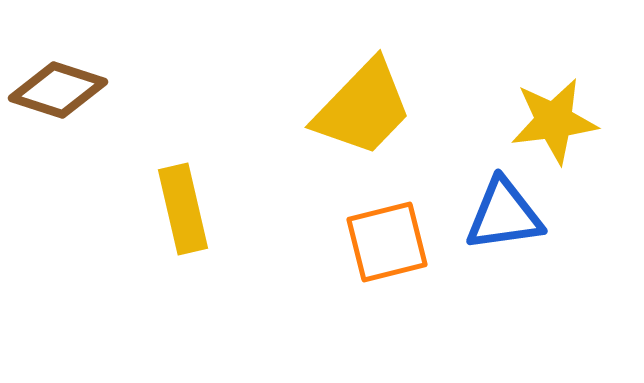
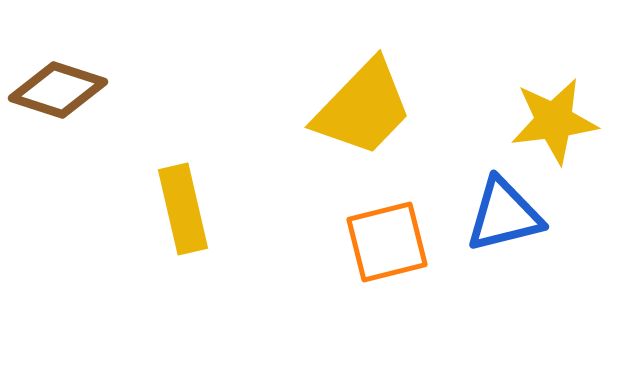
blue triangle: rotated 6 degrees counterclockwise
